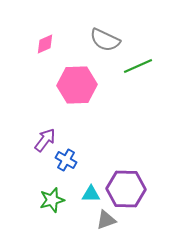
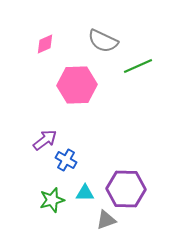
gray semicircle: moved 2 px left, 1 px down
purple arrow: rotated 15 degrees clockwise
cyan triangle: moved 6 px left, 1 px up
